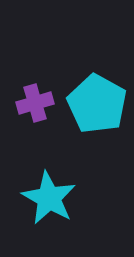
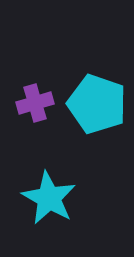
cyan pentagon: rotated 10 degrees counterclockwise
